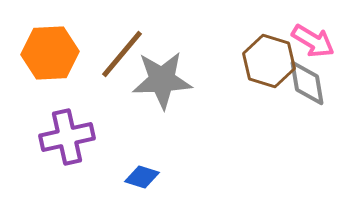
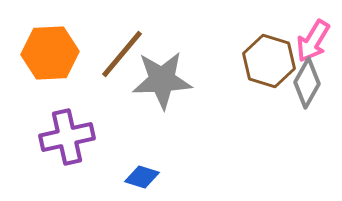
pink arrow: rotated 90 degrees clockwise
gray diamond: rotated 39 degrees clockwise
